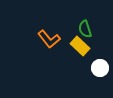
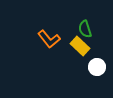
white circle: moved 3 px left, 1 px up
